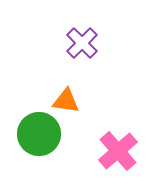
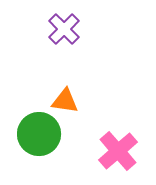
purple cross: moved 18 px left, 14 px up
orange triangle: moved 1 px left
